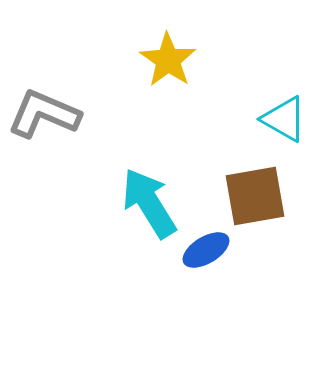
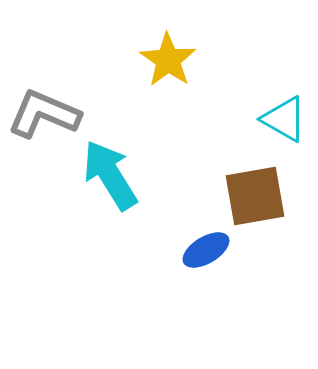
cyan arrow: moved 39 px left, 28 px up
